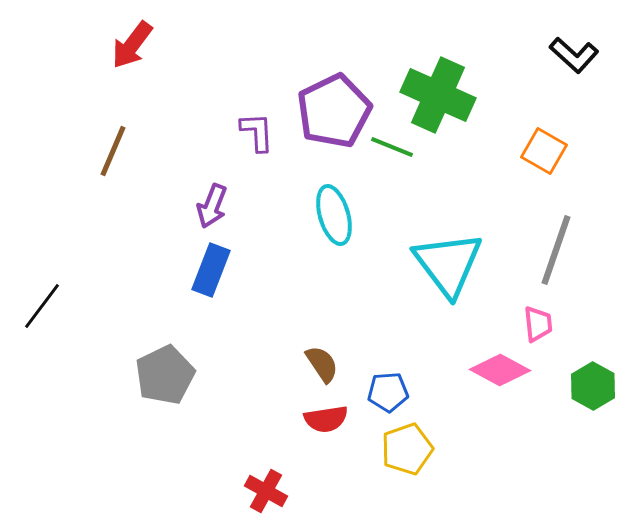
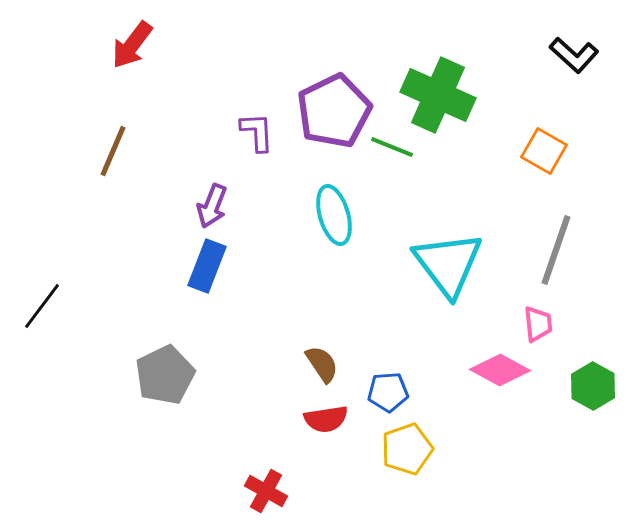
blue rectangle: moved 4 px left, 4 px up
